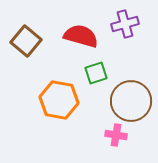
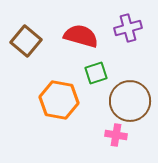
purple cross: moved 3 px right, 4 px down
brown circle: moved 1 px left
